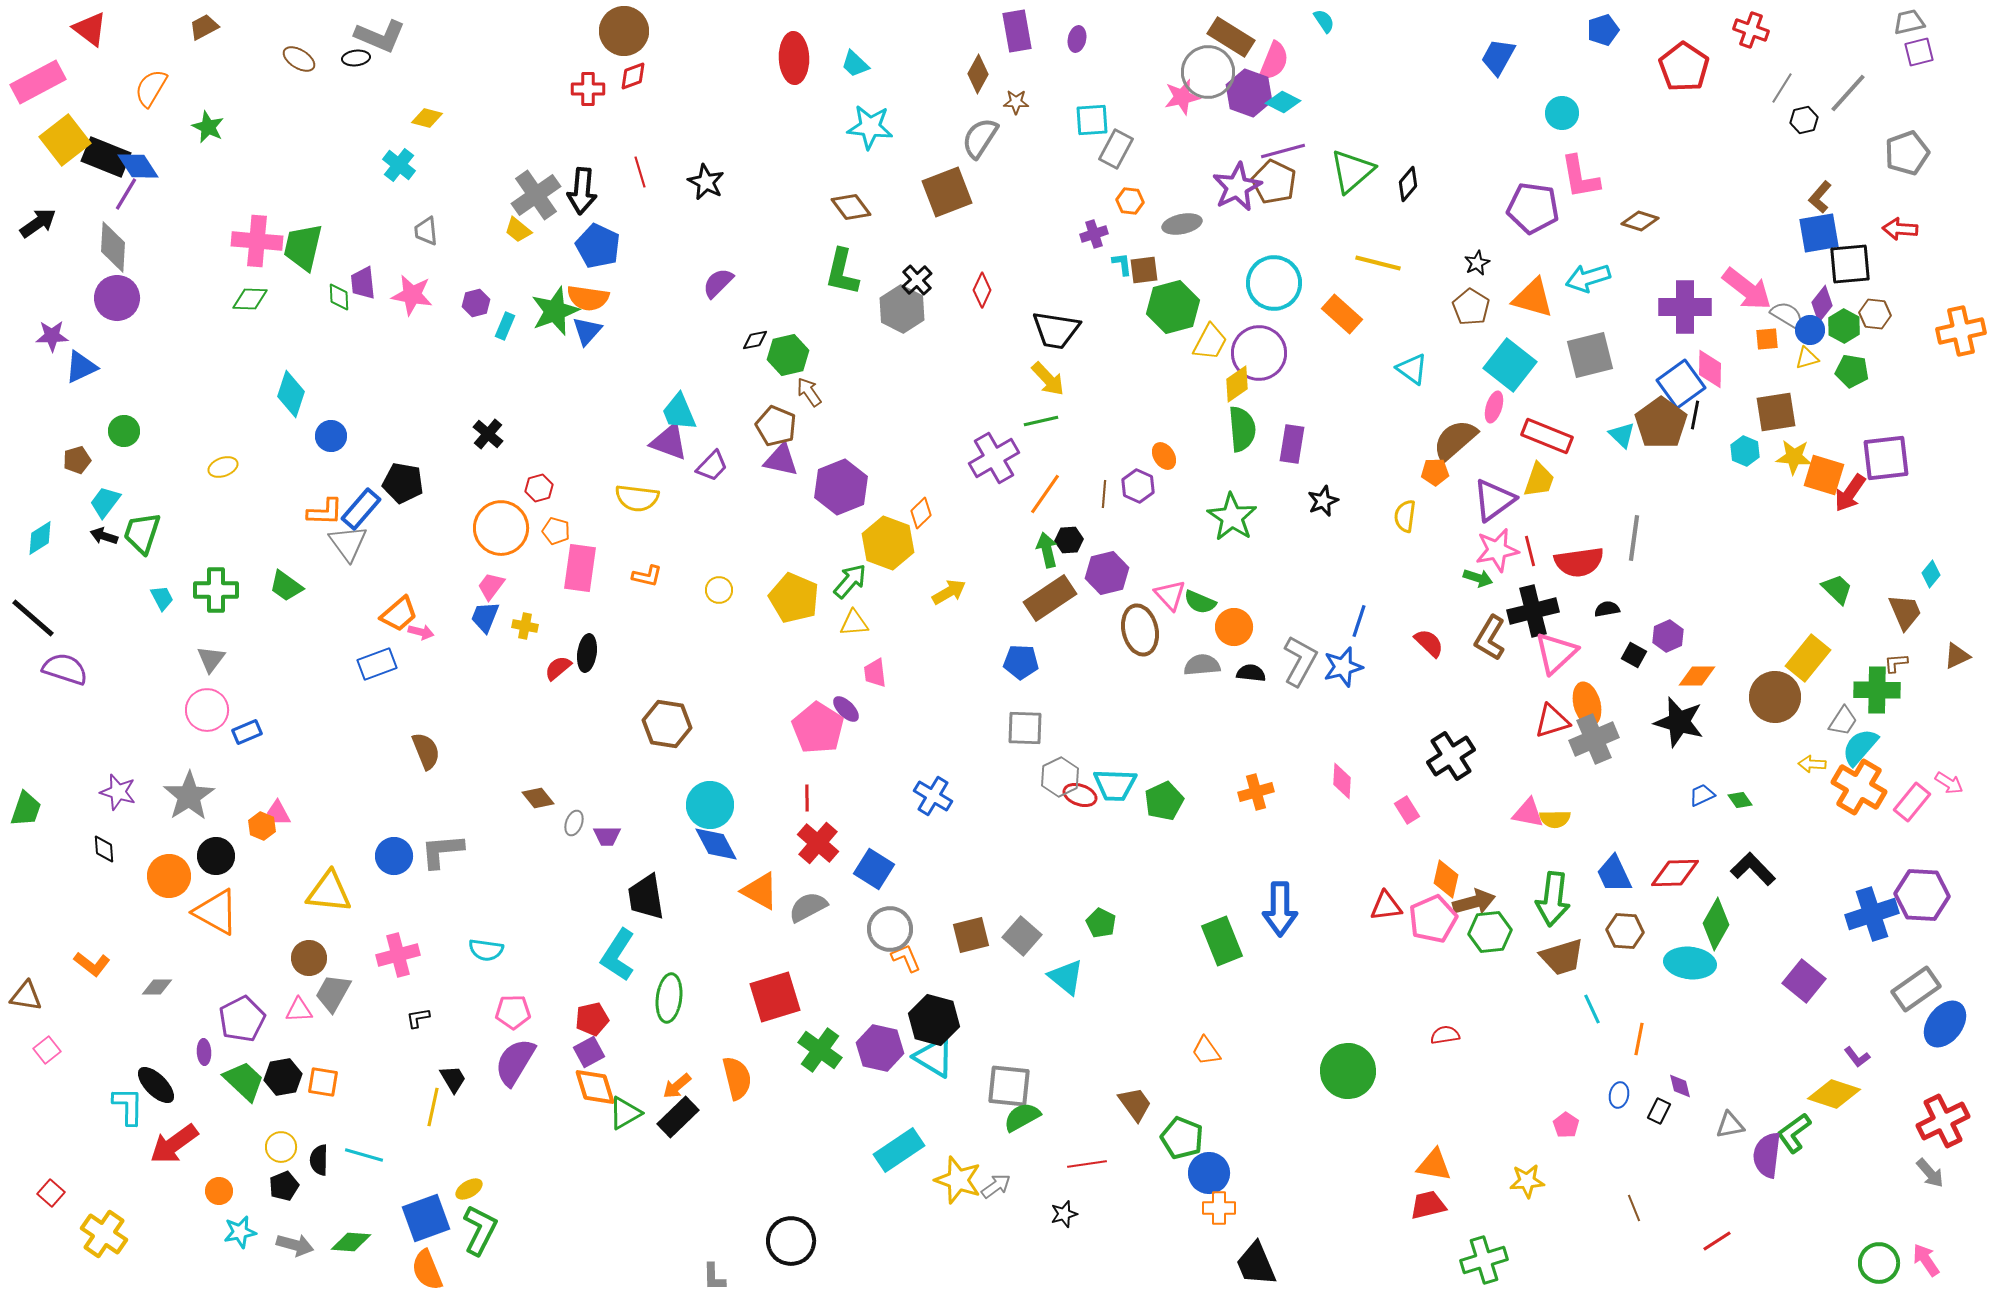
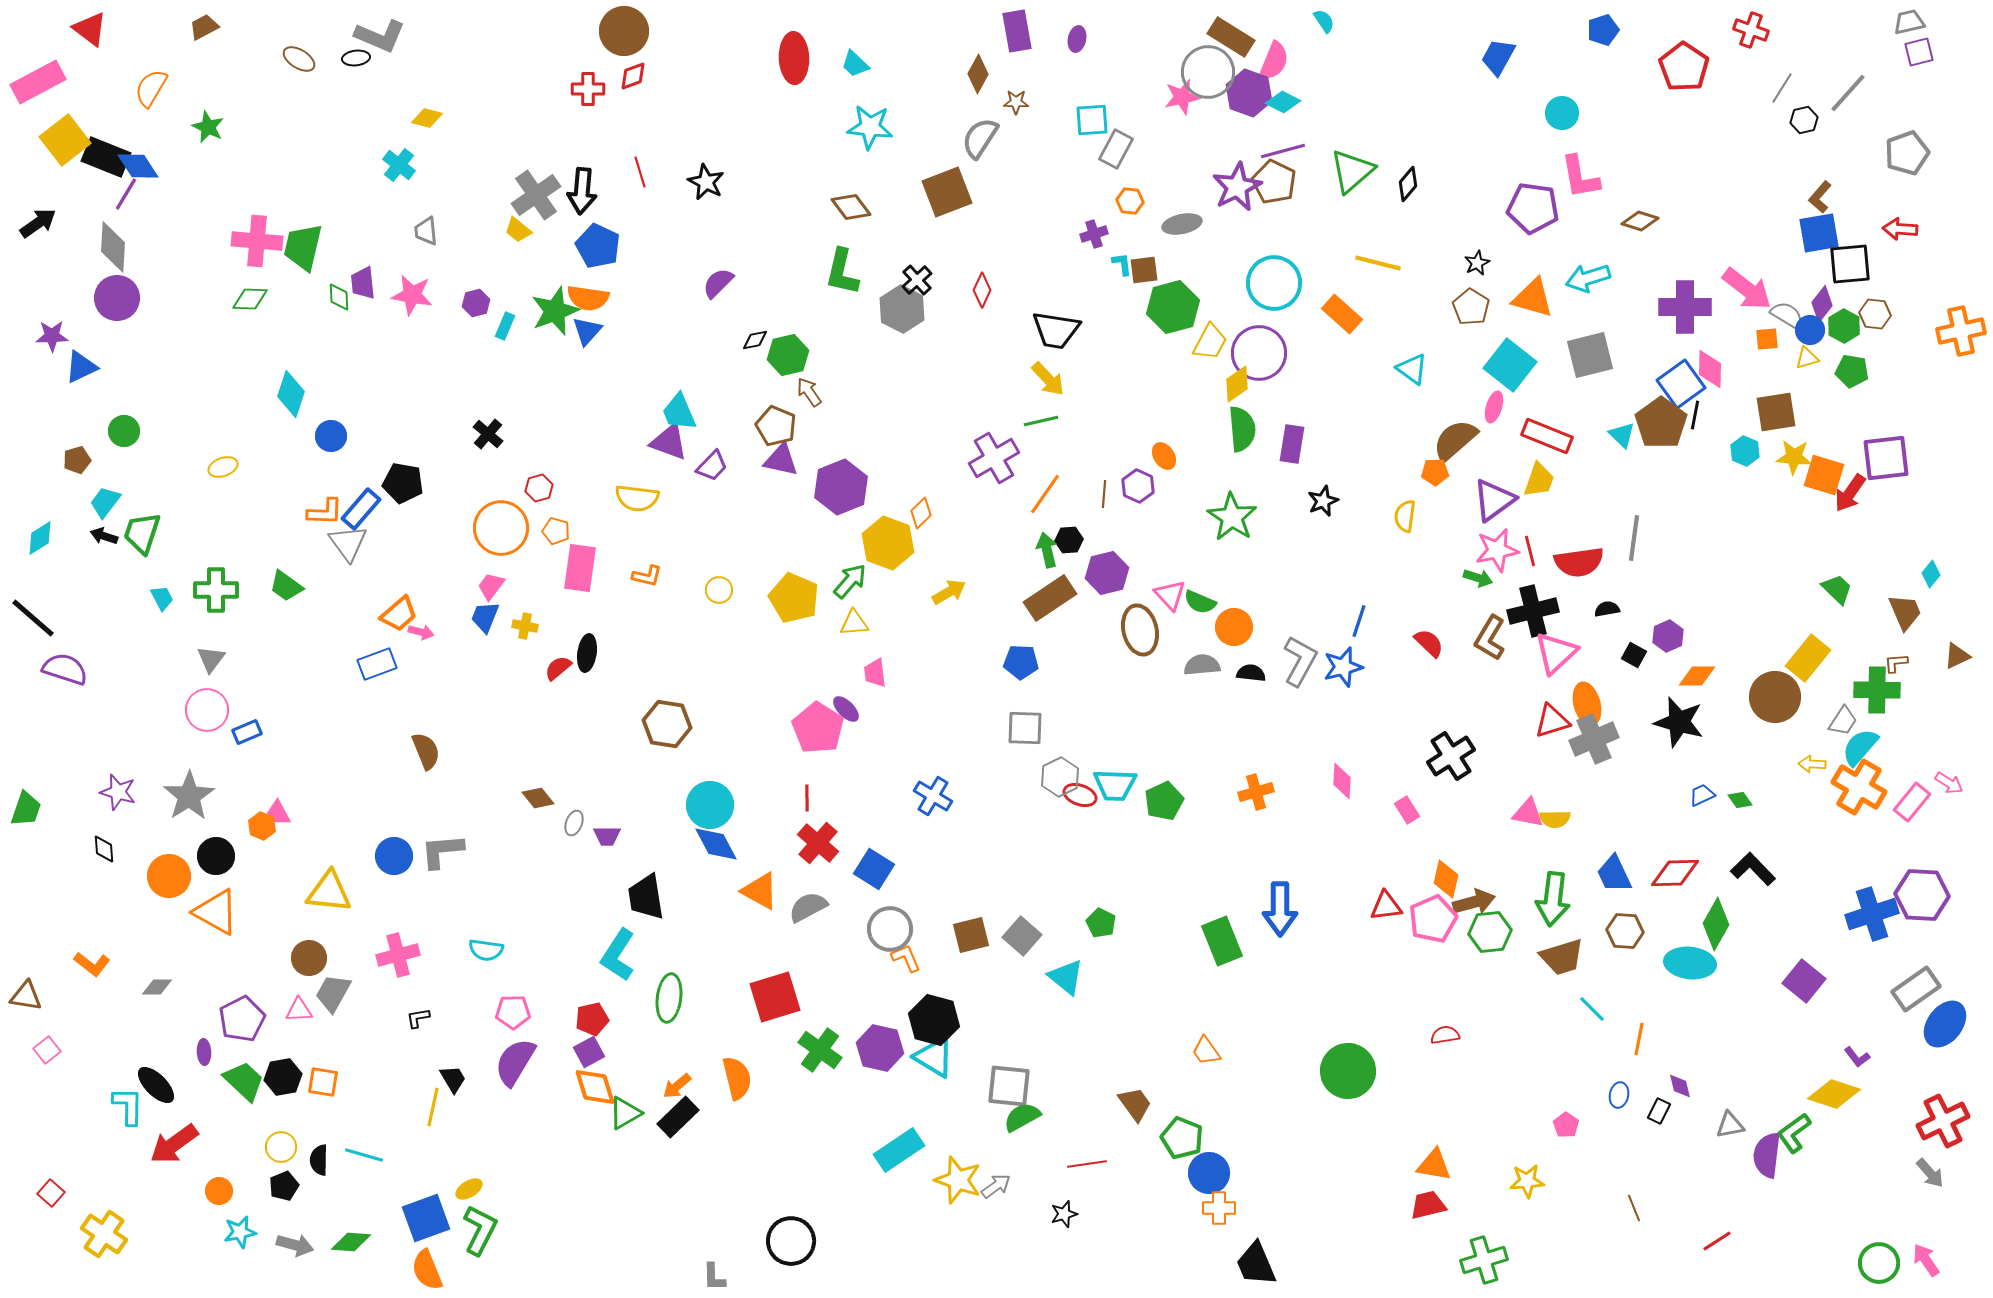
cyan line at (1592, 1009): rotated 20 degrees counterclockwise
